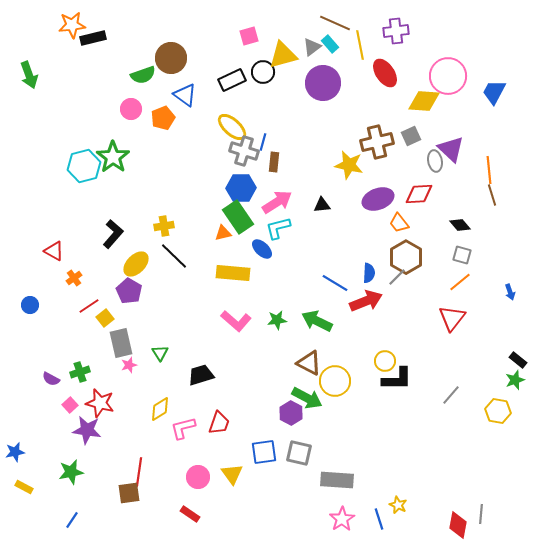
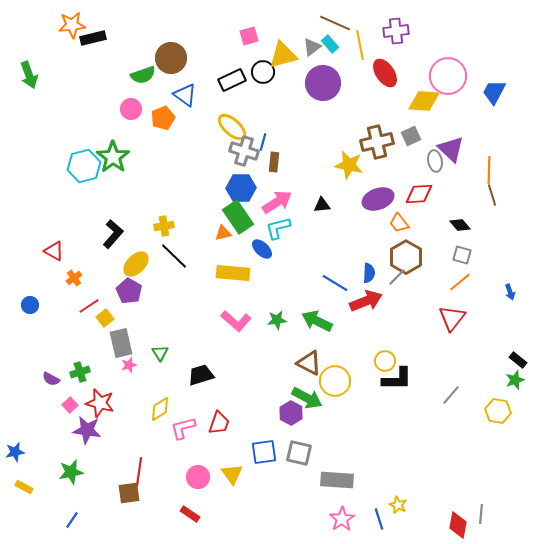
orange line at (489, 170): rotated 8 degrees clockwise
